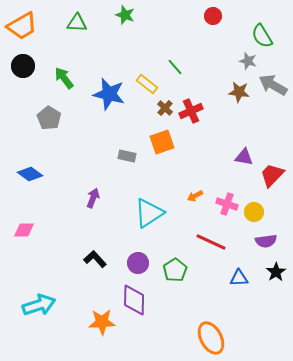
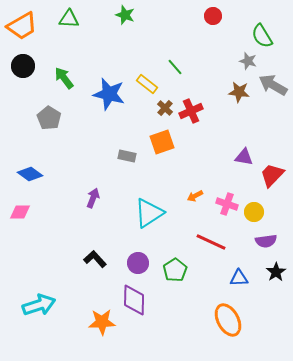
green triangle: moved 8 px left, 4 px up
pink diamond: moved 4 px left, 18 px up
orange ellipse: moved 17 px right, 18 px up
